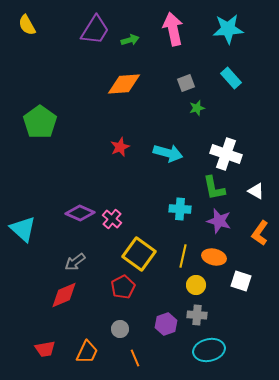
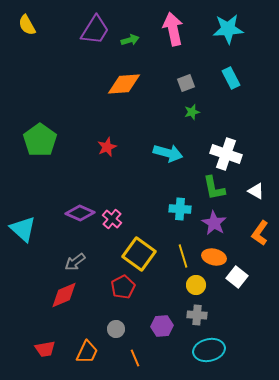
cyan rectangle: rotated 15 degrees clockwise
green star: moved 5 px left, 4 px down
green pentagon: moved 18 px down
red star: moved 13 px left
purple star: moved 5 px left, 2 px down; rotated 15 degrees clockwise
yellow line: rotated 30 degrees counterclockwise
white square: moved 4 px left, 4 px up; rotated 20 degrees clockwise
purple hexagon: moved 4 px left, 2 px down; rotated 15 degrees clockwise
gray circle: moved 4 px left
